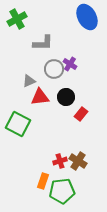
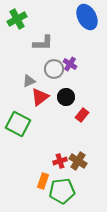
red triangle: rotated 30 degrees counterclockwise
red rectangle: moved 1 px right, 1 px down
